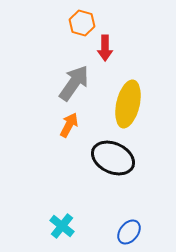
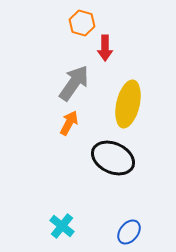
orange arrow: moved 2 px up
